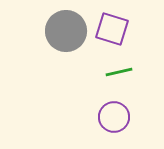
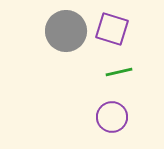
purple circle: moved 2 px left
